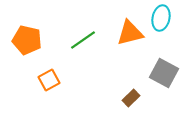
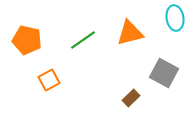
cyan ellipse: moved 14 px right; rotated 20 degrees counterclockwise
